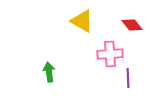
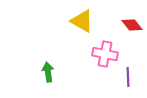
pink cross: moved 5 px left; rotated 15 degrees clockwise
green arrow: moved 1 px left
purple line: moved 1 px up
